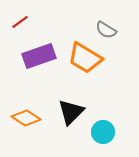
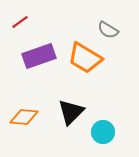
gray semicircle: moved 2 px right
orange diamond: moved 2 px left, 1 px up; rotated 28 degrees counterclockwise
